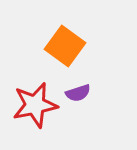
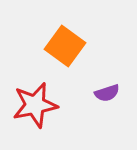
purple semicircle: moved 29 px right
